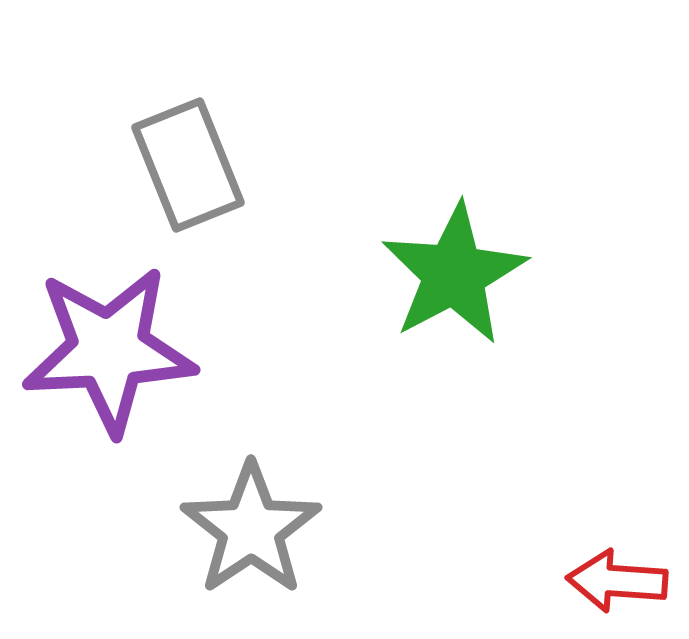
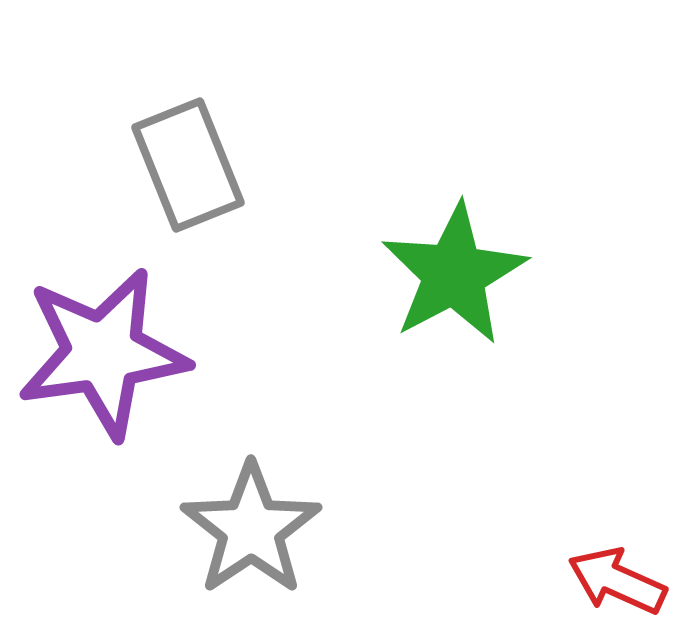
purple star: moved 6 px left, 3 px down; rotated 5 degrees counterclockwise
red arrow: rotated 20 degrees clockwise
